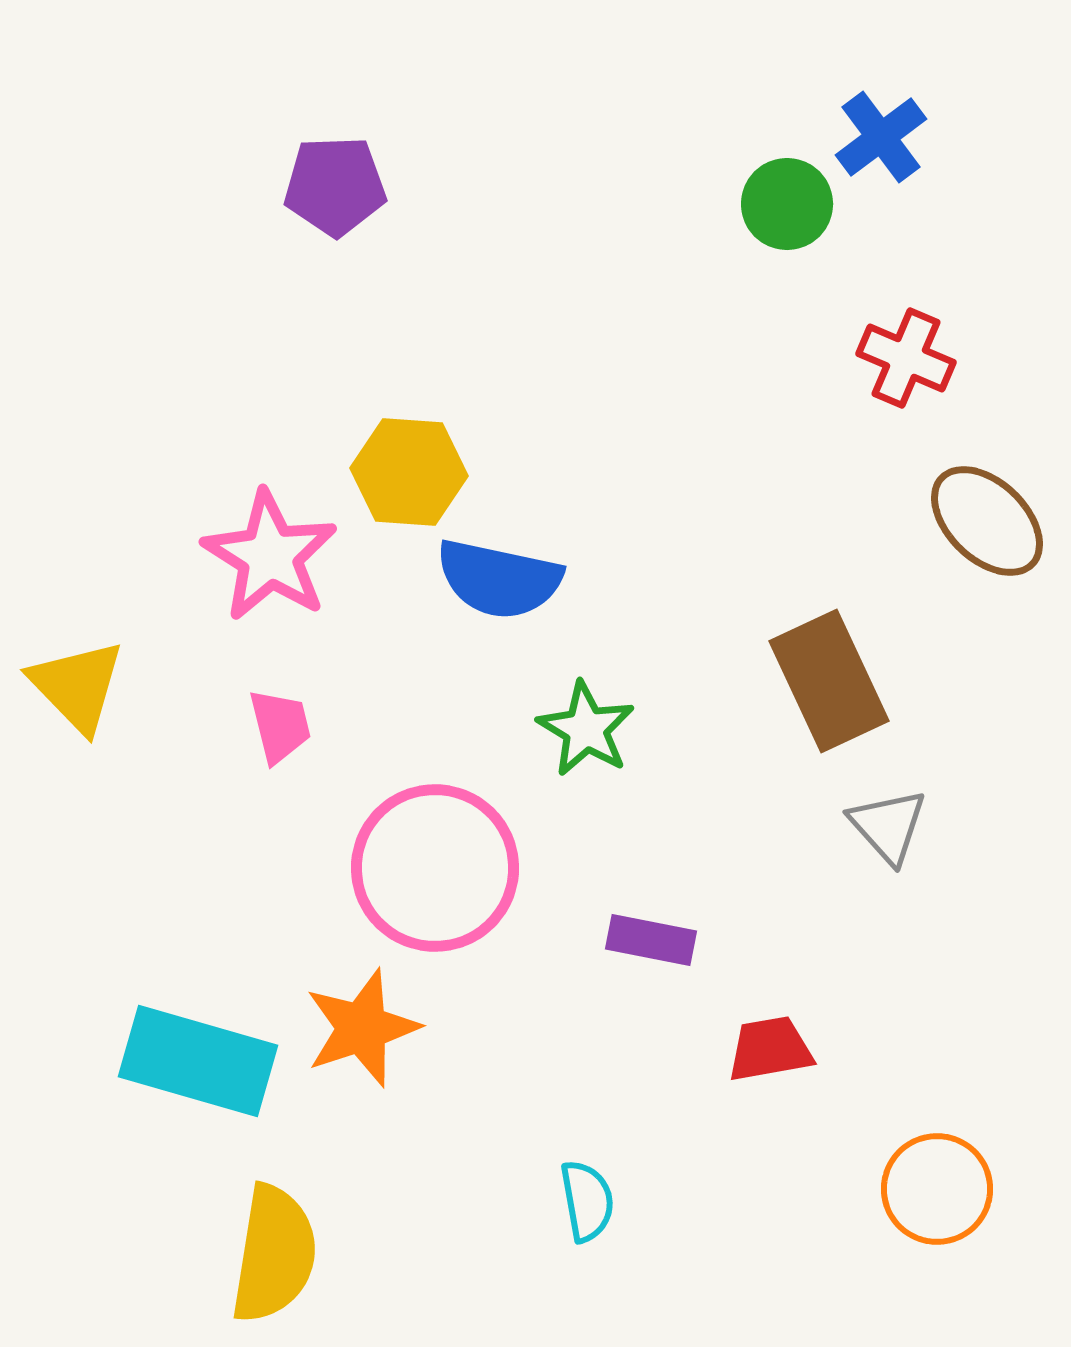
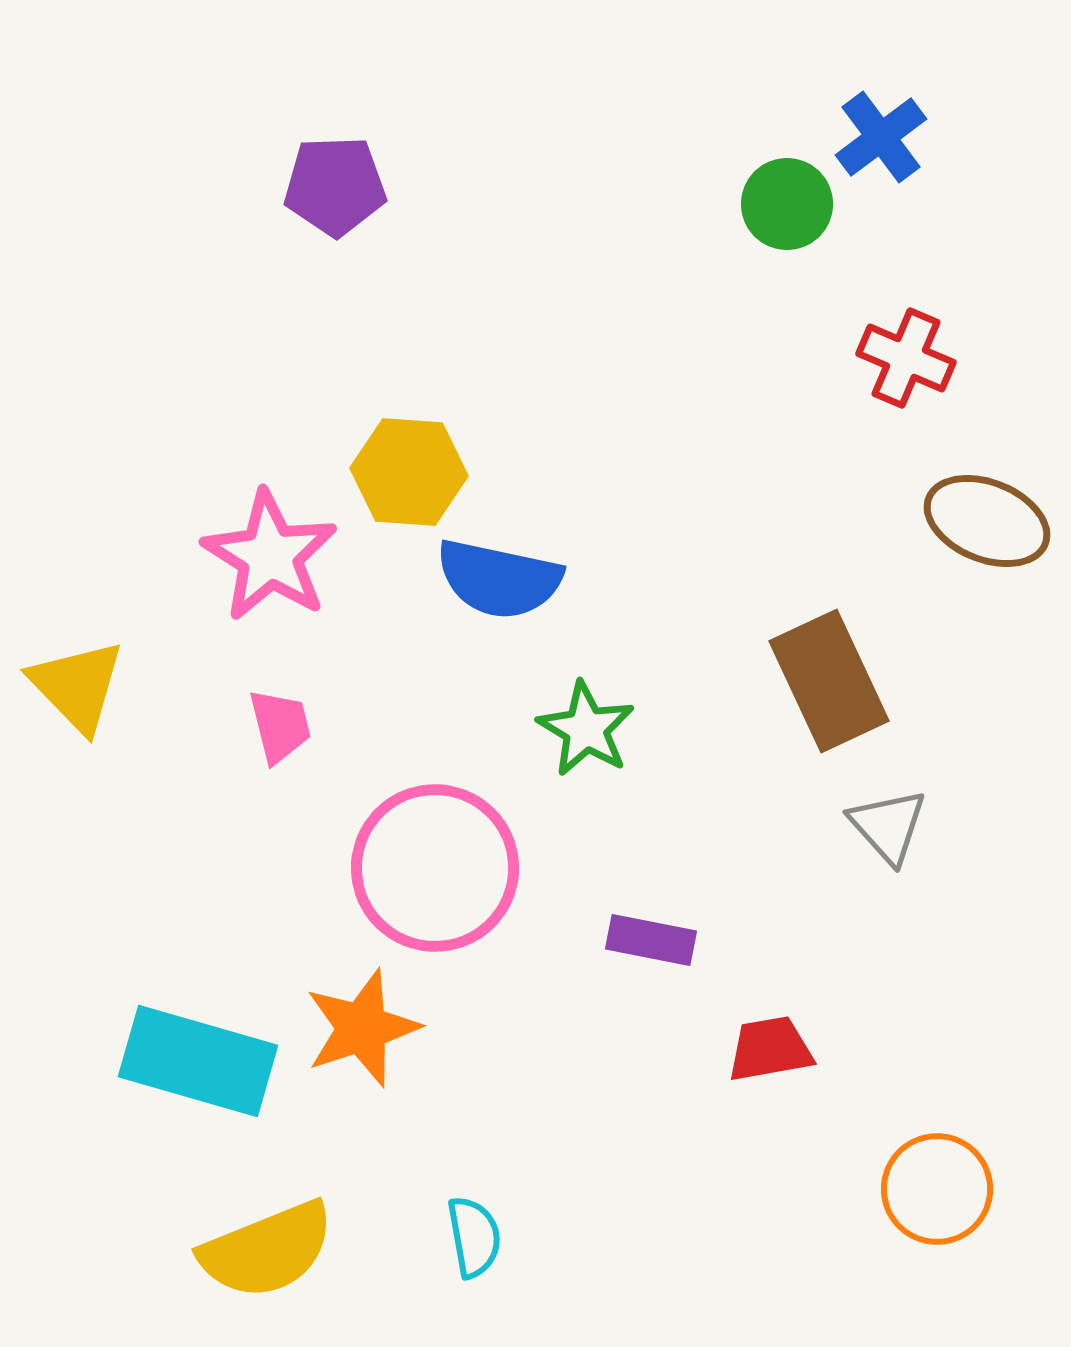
brown ellipse: rotated 22 degrees counterclockwise
cyan semicircle: moved 113 px left, 36 px down
yellow semicircle: moved 7 px left, 4 px up; rotated 59 degrees clockwise
